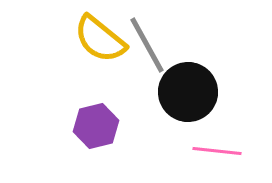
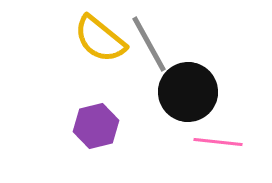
gray line: moved 2 px right, 1 px up
pink line: moved 1 px right, 9 px up
